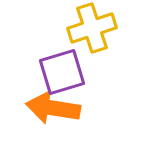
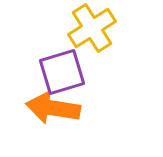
yellow cross: rotated 15 degrees counterclockwise
